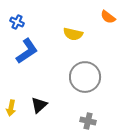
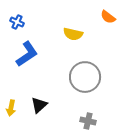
blue L-shape: moved 3 px down
